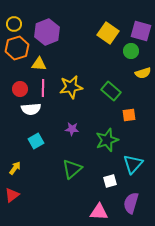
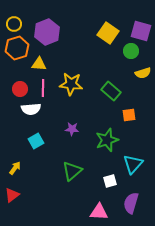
yellow star: moved 3 px up; rotated 15 degrees clockwise
green triangle: moved 2 px down
